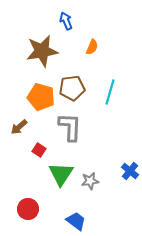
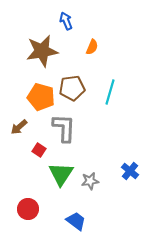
gray L-shape: moved 6 px left, 1 px down
